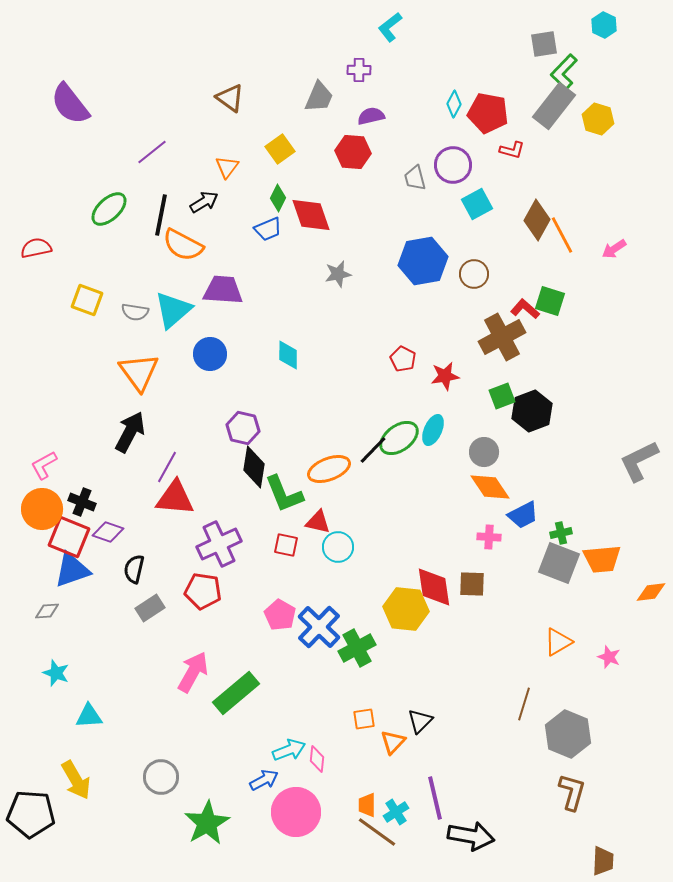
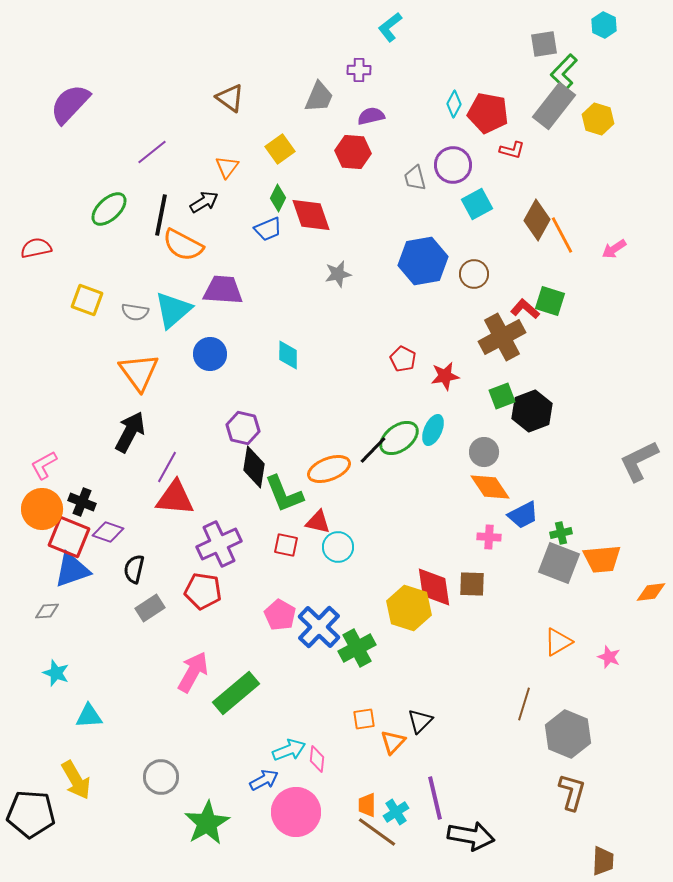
purple semicircle at (70, 104): rotated 81 degrees clockwise
yellow hexagon at (406, 609): moved 3 px right, 1 px up; rotated 12 degrees clockwise
